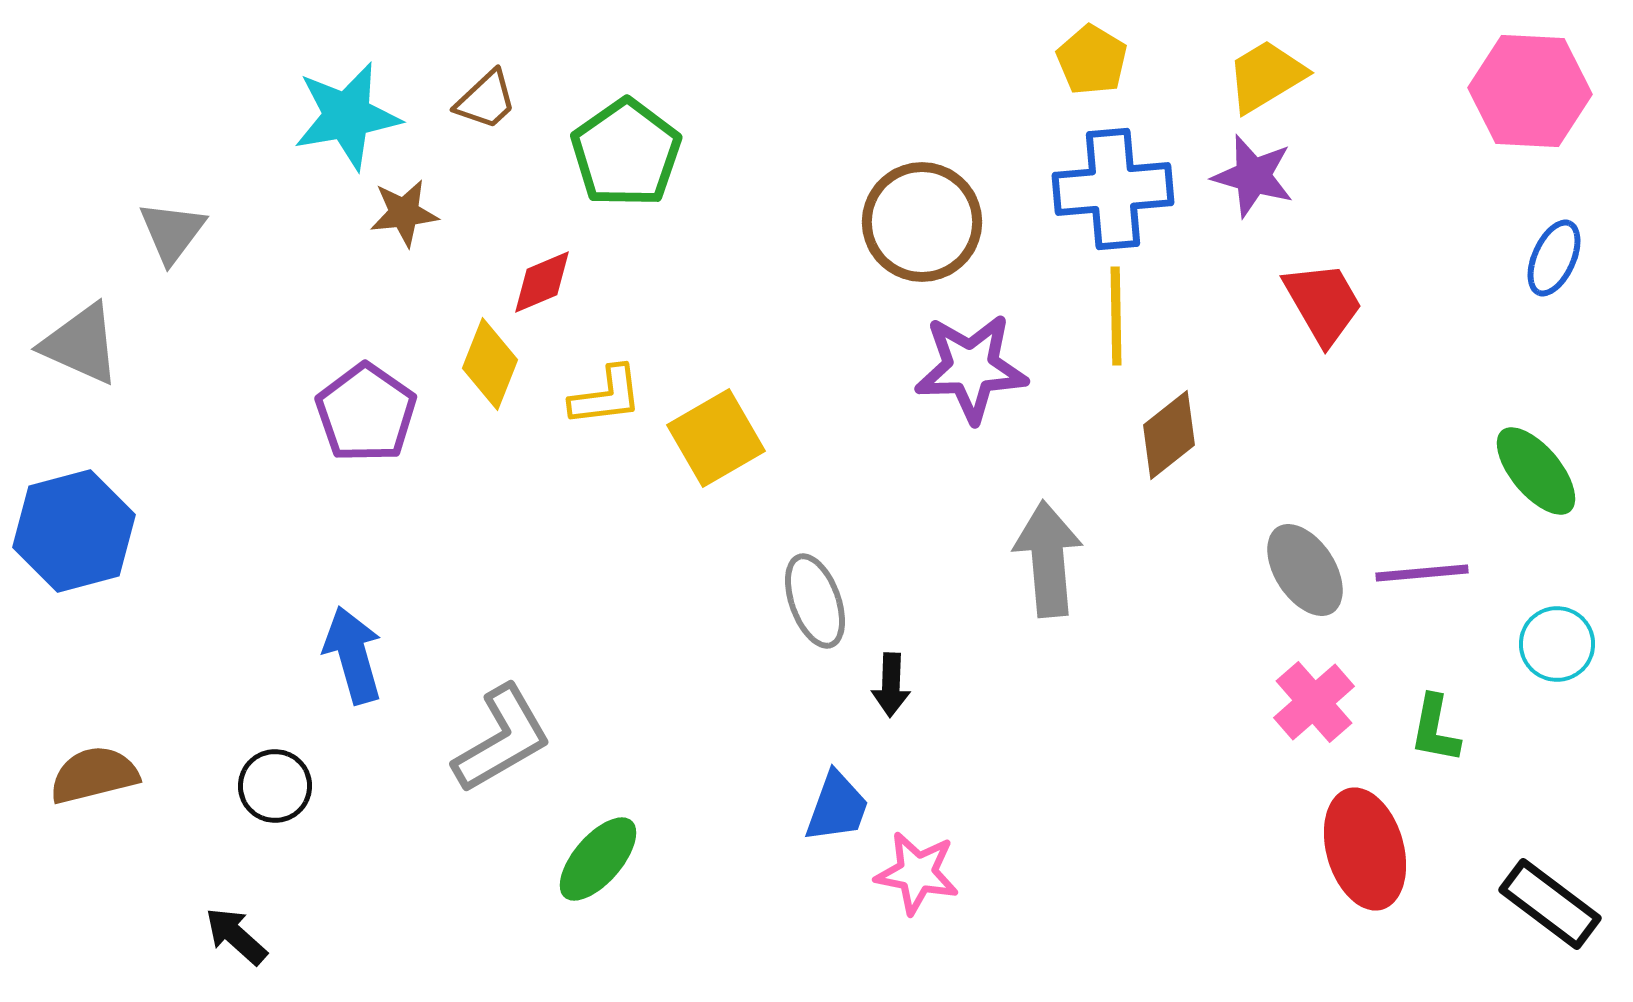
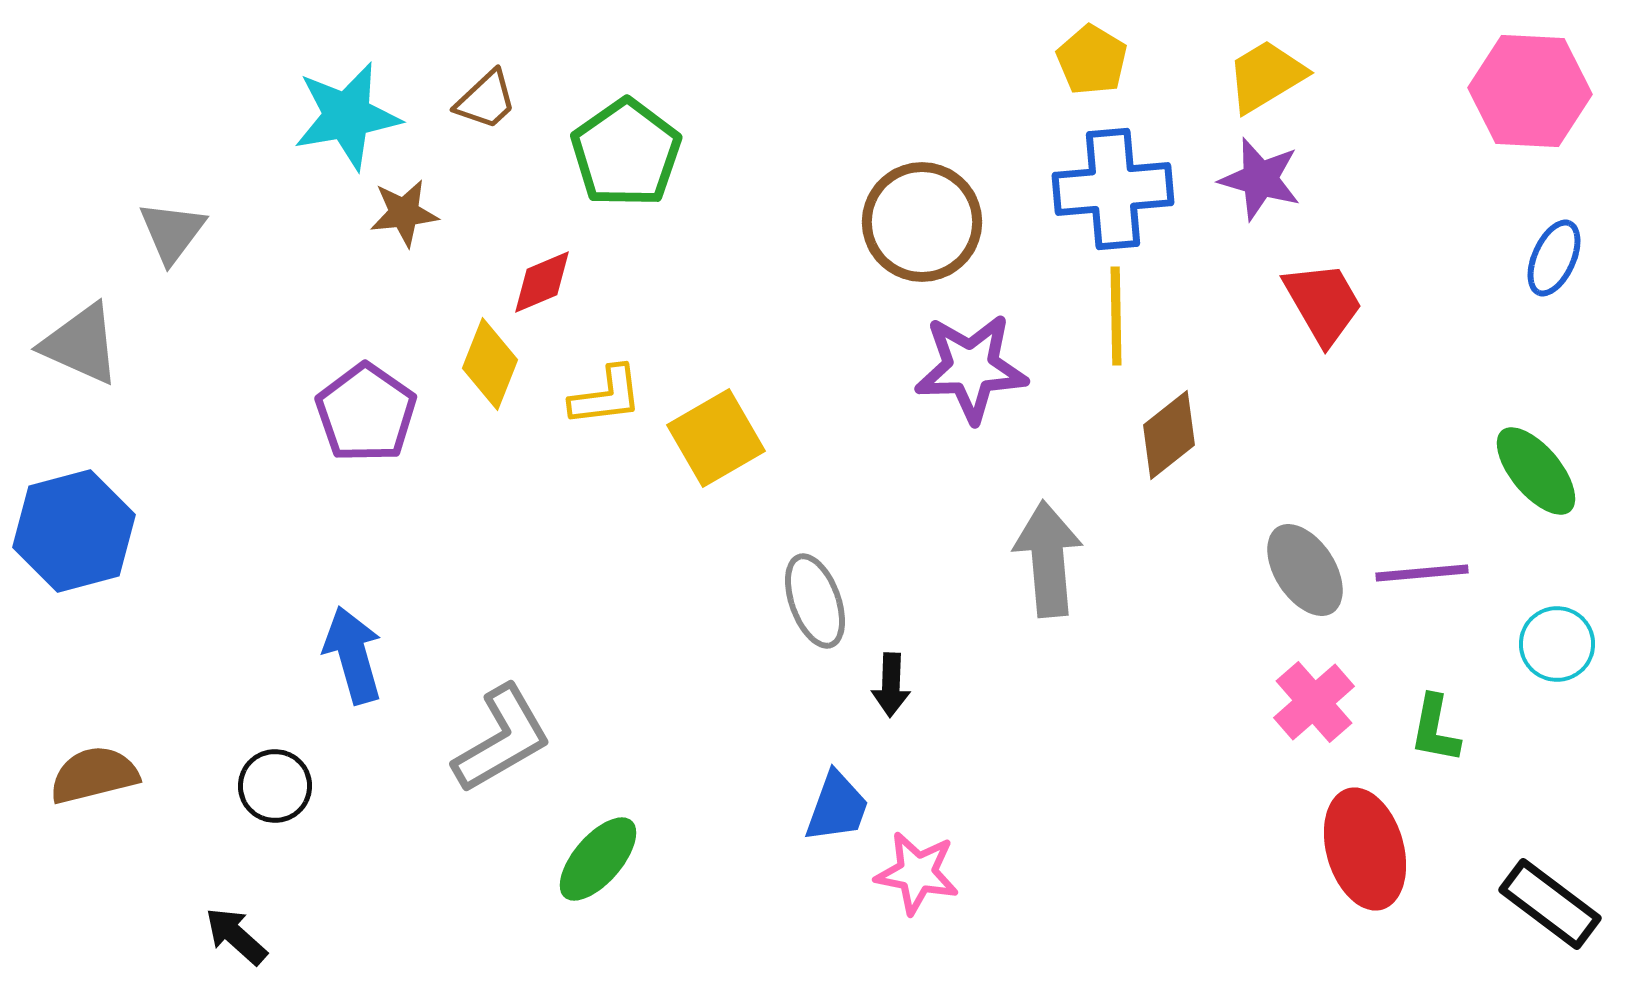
purple star at (1253, 176): moved 7 px right, 3 px down
